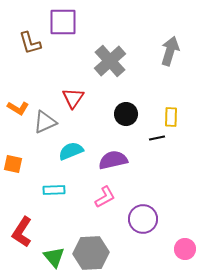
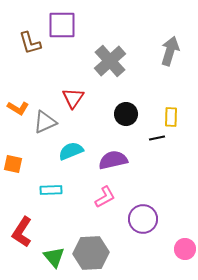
purple square: moved 1 px left, 3 px down
cyan rectangle: moved 3 px left
